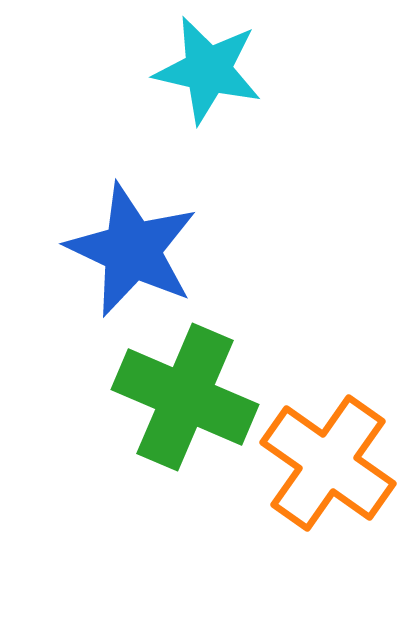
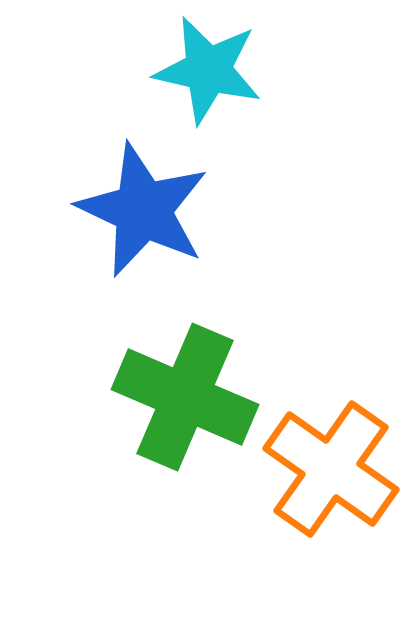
blue star: moved 11 px right, 40 px up
orange cross: moved 3 px right, 6 px down
